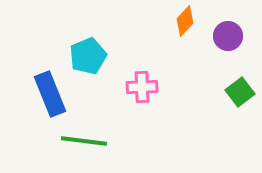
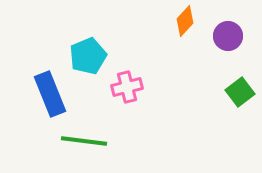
pink cross: moved 15 px left; rotated 12 degrees counterclockwise
